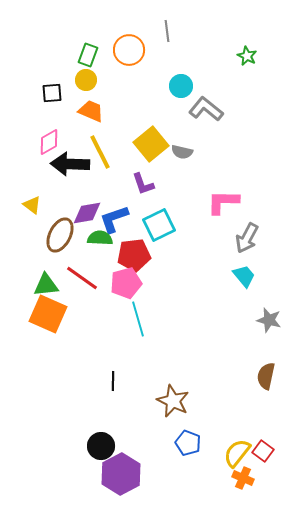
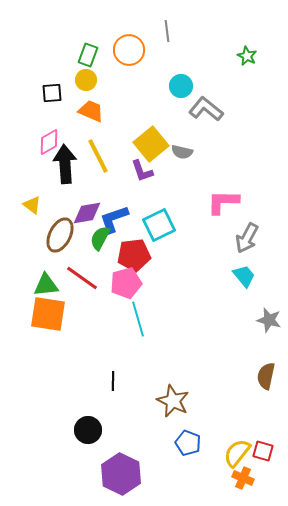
yellow line: moved 2 px left, 4 px down
black arrow: moved 5 px left; rotated 84 degrees clockwise
purple L-shape: moved 1 px left, 13 px up
green semicircle: rotated 65 degrees counterclockwise
orange square: rotated 15 degrees counterclockwise
black circle: moved 13 px left, 16 px up
red square: rotated 20 degrees counterclockwise
purple hexagon: rotated 6 degrees counterclockwise
